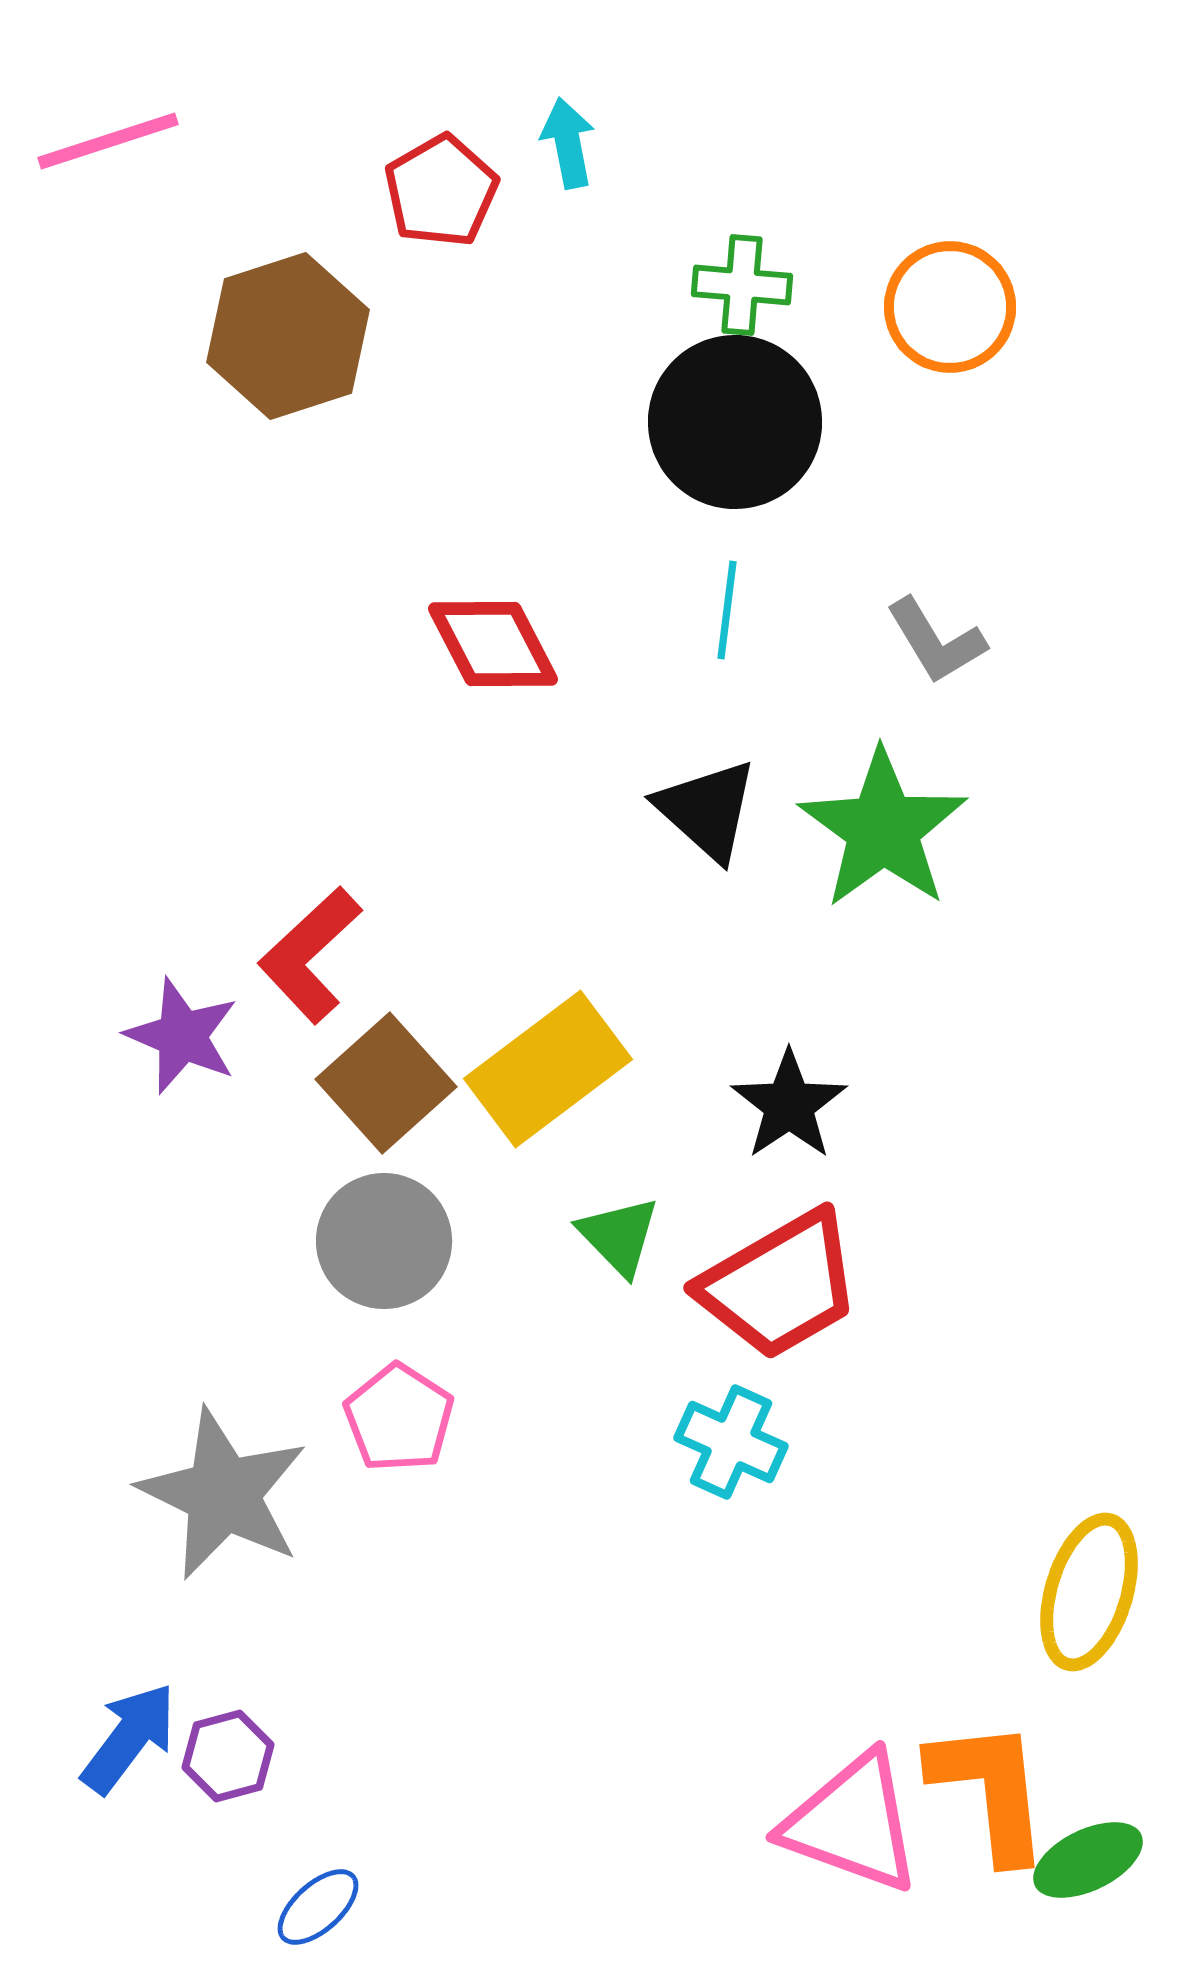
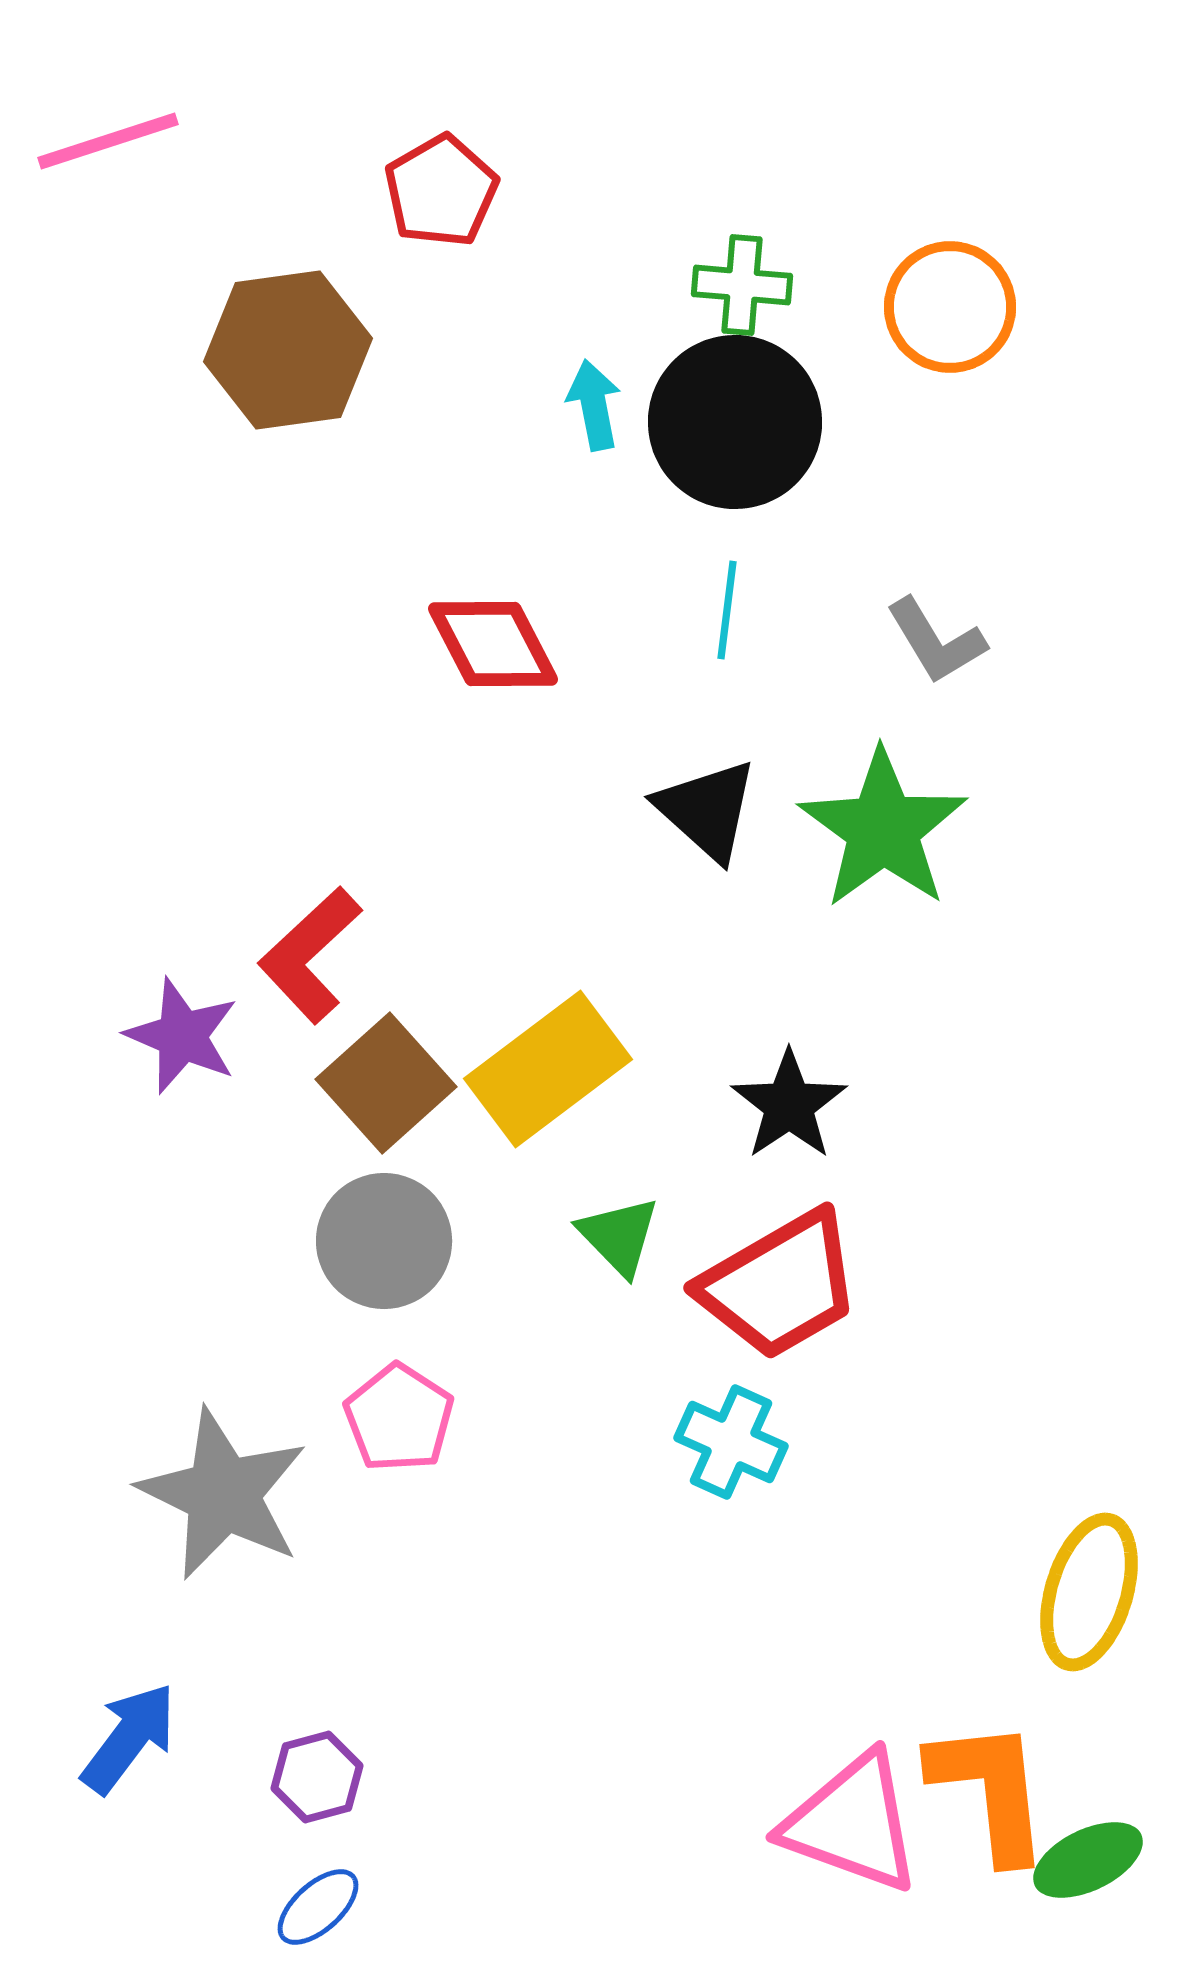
cyan arrow: moved 26 px right, 262 px down
brown hexagon: moved 14 px down; rotated 10 degrees clockwise
purple hexagon: moved 89 px right, 21 px down
